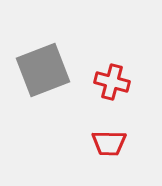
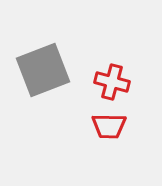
red trapezoid: moved 17 px up
